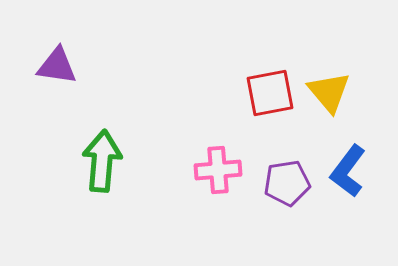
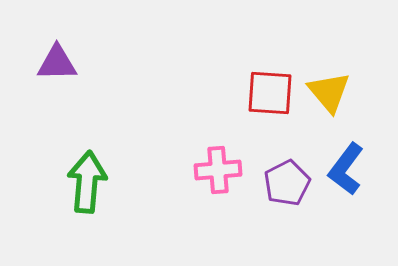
purple triangle: moved 3 px up; rotated 9 degrees counterclockwise
red square: rotated 15 degrees clockwise
green arrow: moved 15 px left, 21 px down
blue L-shape: moved 2 px left, 2 px up
purple pentagon: rotated 18 degrees counterclockwise
